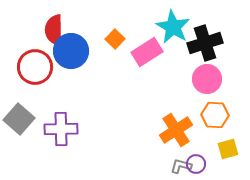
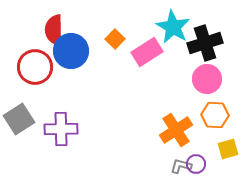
gray square: rotated 16 degrees clockwise
